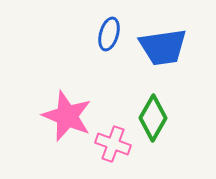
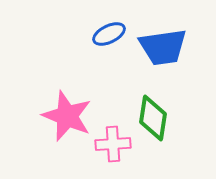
blue ellipse: rotated 48 degrees clockwise
green diamond: rotated 21 degrees counterclockwise
pink cross: rotated 24 degrees counterclockwise
